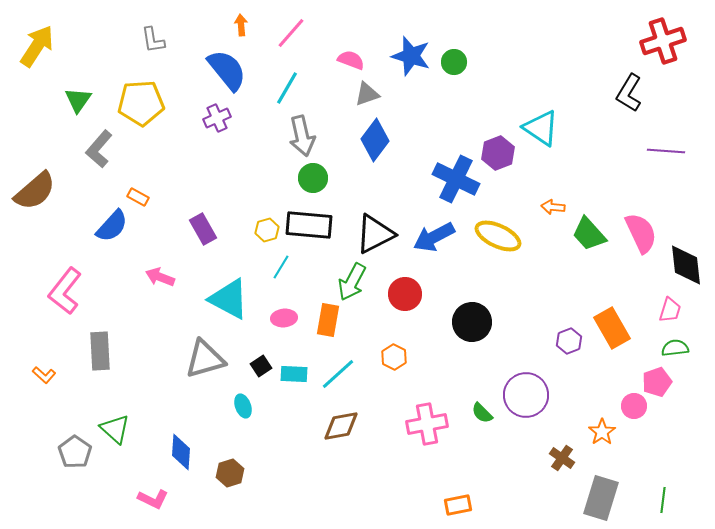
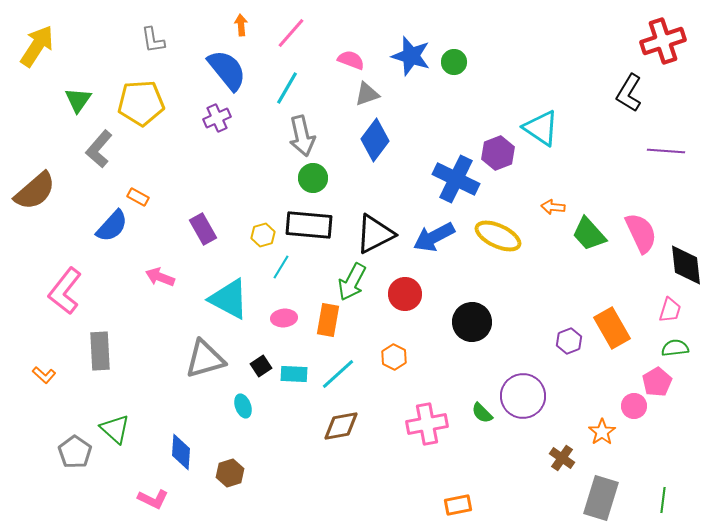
yellow hexagon at (267, 230): moved 4 px left, 5 px down
pink pentagon at (657, 382): rotated 12 degrees counterclockwise
purple circle at (526, 395): moved 3 px left, 1 px down
